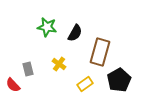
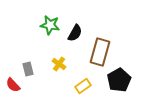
green star: moved 3 px right, 2 px up
yellow rectangle: moved 2 px left, 2 px down
